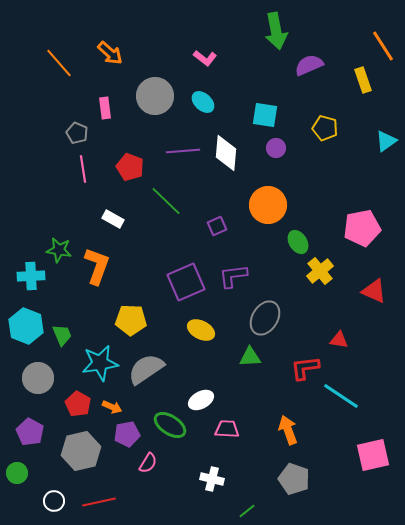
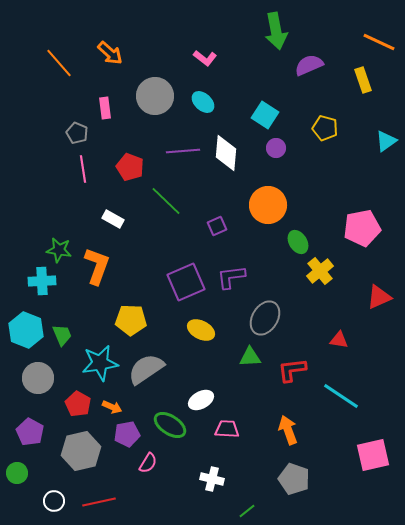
orange line at (383, 46): moved 4 px left, 4 px up; rotated 32 degrees counterclockwise
cyan square at (265, 115): rotated 24 degrees clockwise
cyan cross at (31, 276): moved 11 px right, 5 px down
purple L-shape at (233, 276): moved 2 px left, 1 px down
red triangle at (374, 291): moved 5 px right, 6 px down; rotated 48 degrees counterclockwise
cyan hexagon at (26, 326): moved 4 px down
red L-shape at (305, 368): moved 13 px left, 2 px down
